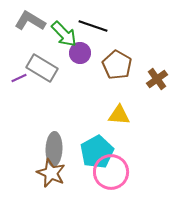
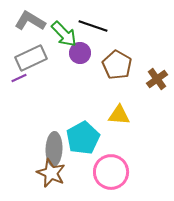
gray rectangle: moved 11 px left, 10 px up; rotated 56 degrees counterclockwise
cyan pentagon: moved 14 px left, 14 px up
